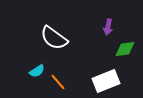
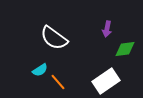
purple arrow: moved 1 px left, 2 px down
cyan semicircle: moved 3 px right, 1 px up
white rectangle: rotated 12 degrees counterclockwise
